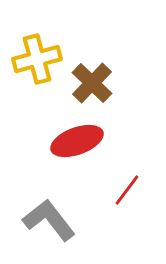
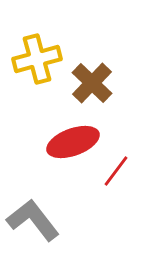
red ellipse: moved 4 px left, 1 px down
red line: moved 11 px left, 19 px up
gray L-shape: moved 16 px left
